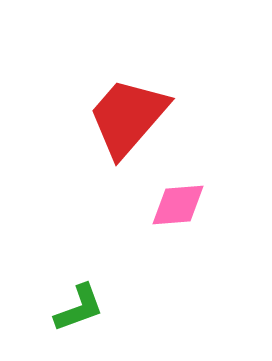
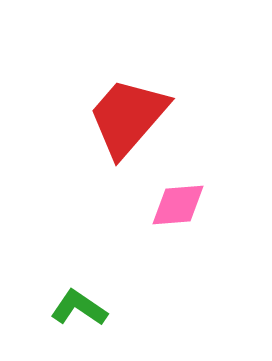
green L-shape: rotated 126 degrees counterclockwise
